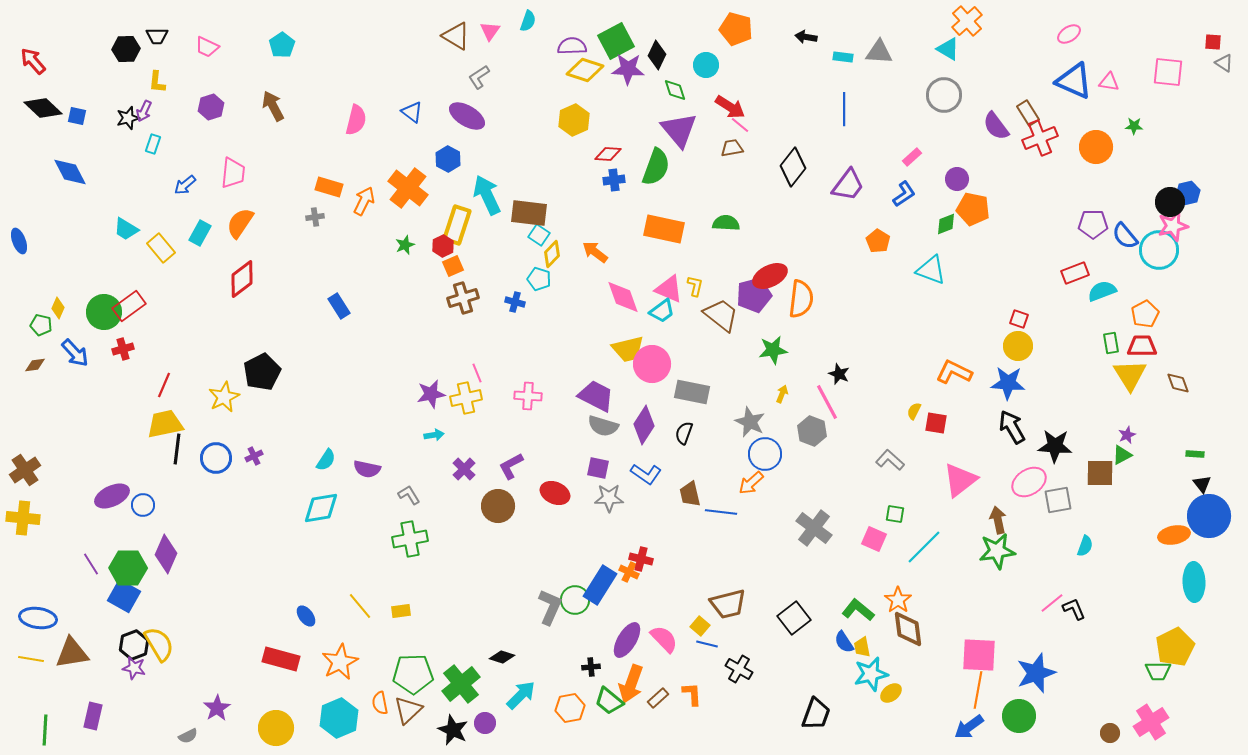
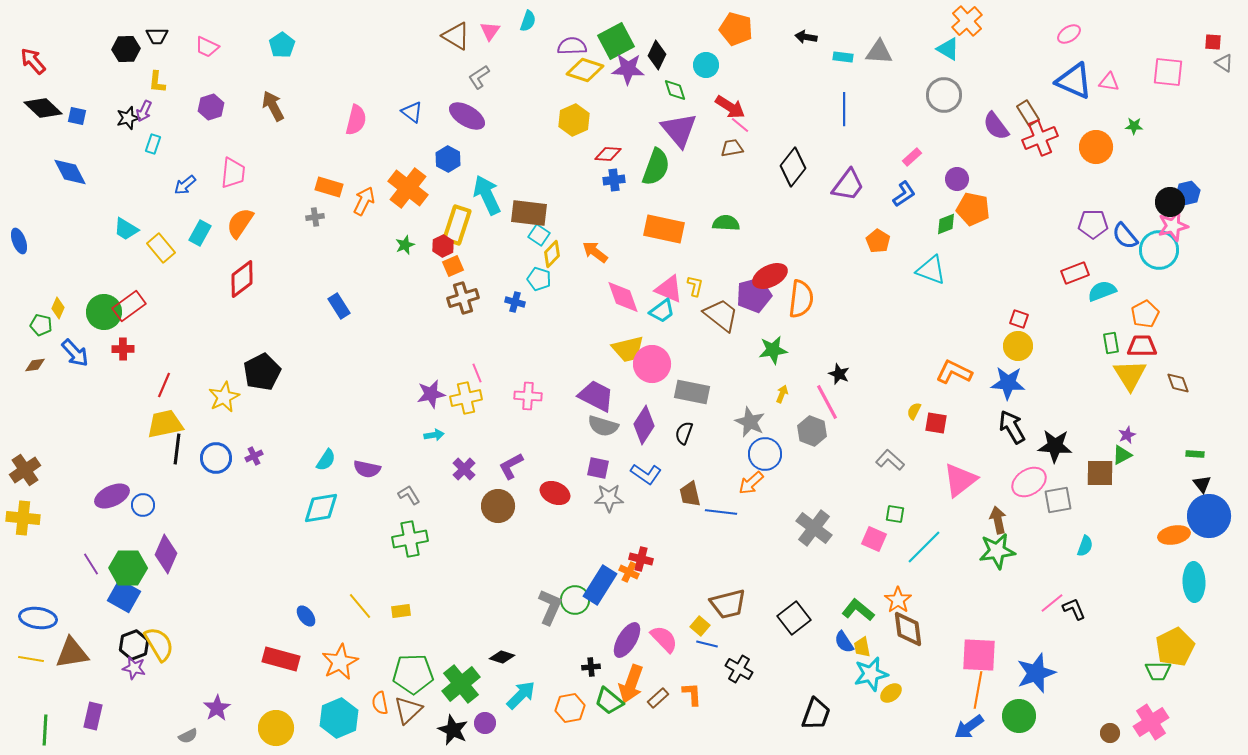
red cross at (123, 349): rotated 15 degrees clockwise
